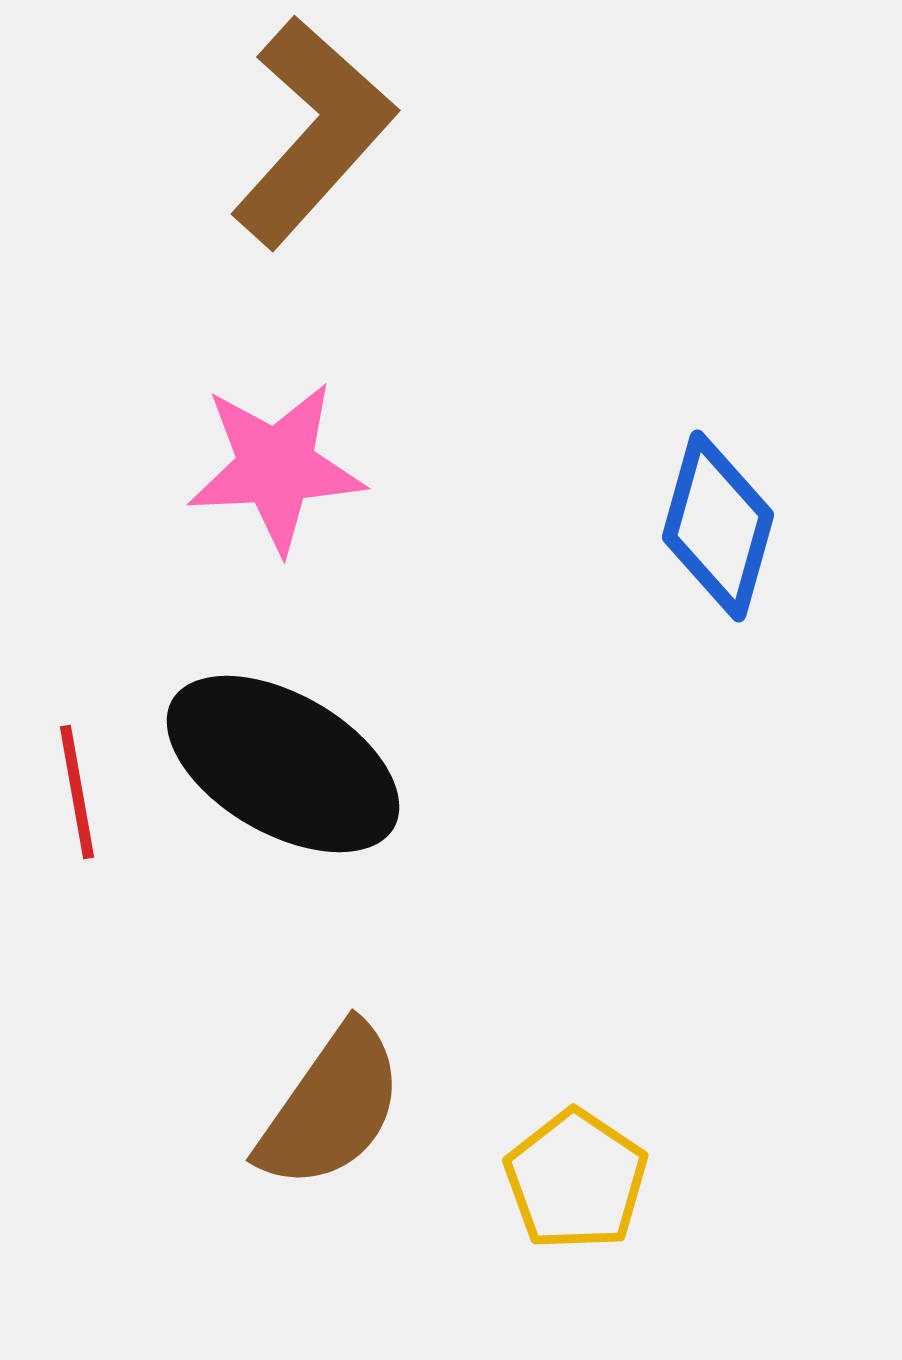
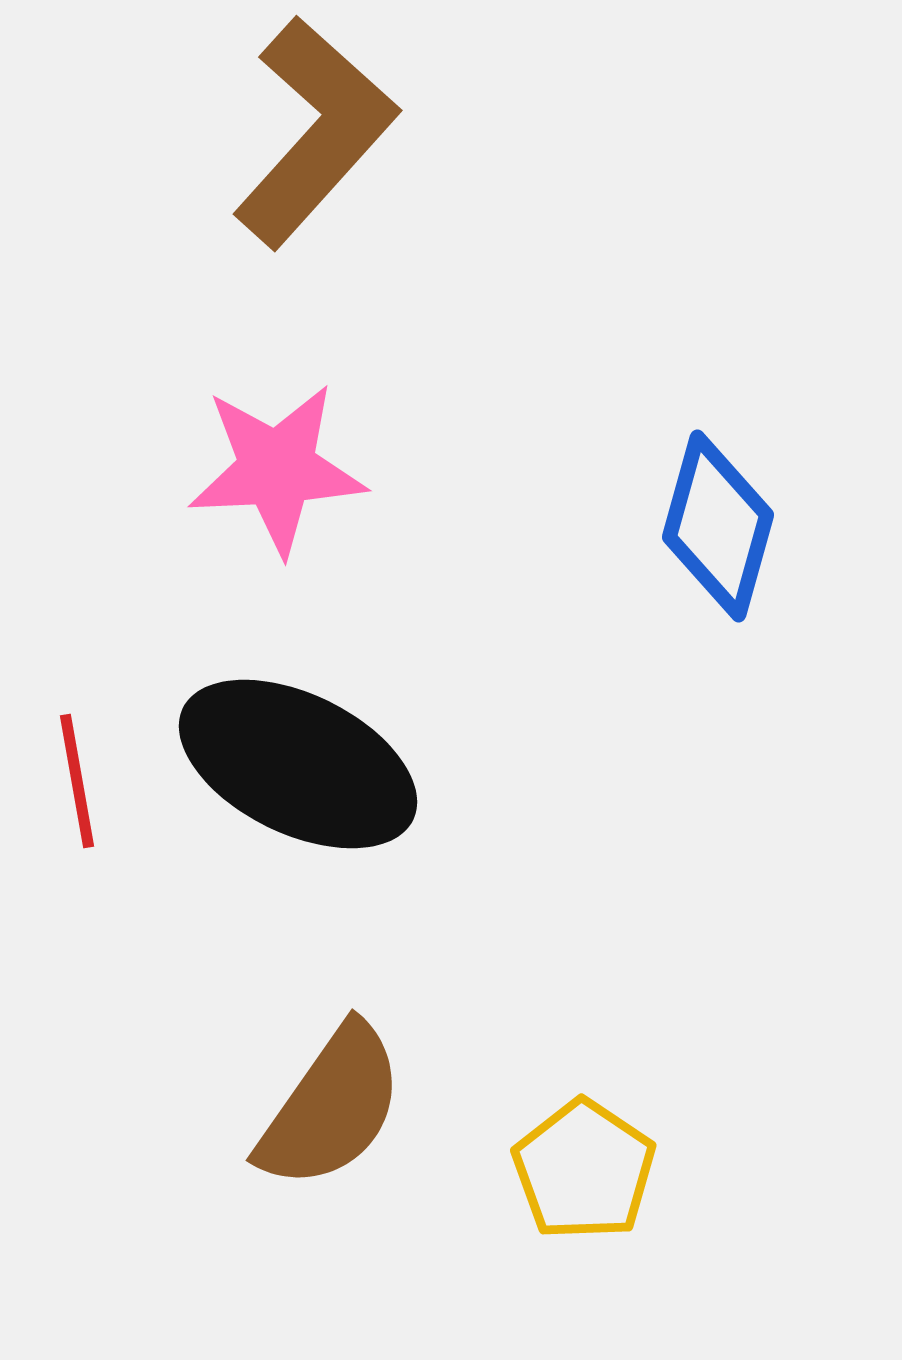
brown L-shape: moved 2 px right
pink star: moved 1 px right, 2 px down
black ellipse: moved 15 px right; rotated 4 degrees counterclockwise
red line: moved 11 px up
yellow pentagon: moved 8 px right, 10 px up
